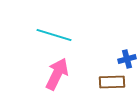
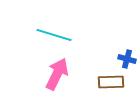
blue cross: rotated 30 degrees clockwise
brown rectangle: moved 1 px left
